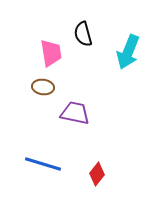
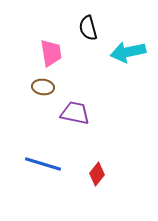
black semicircle: moved 5 px right, 6 px up
cyan arrow: rotated 56 degrees clockwise
